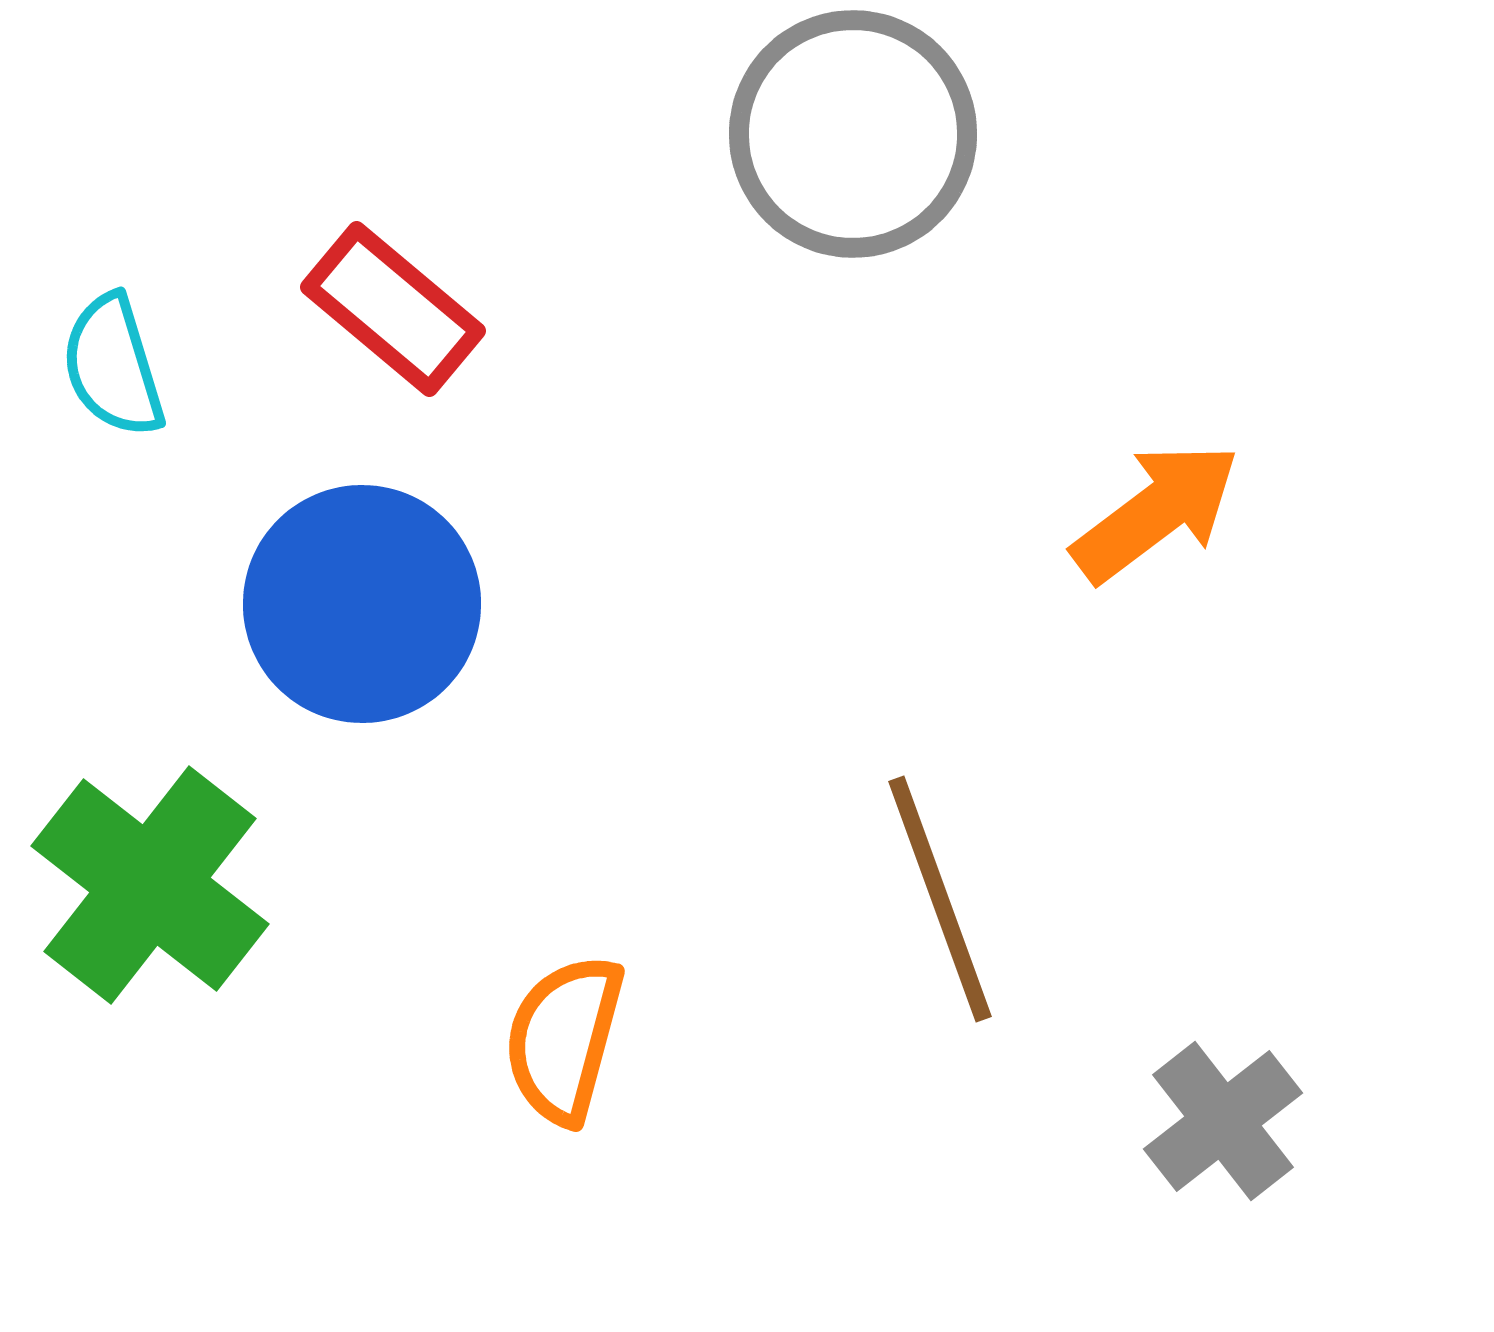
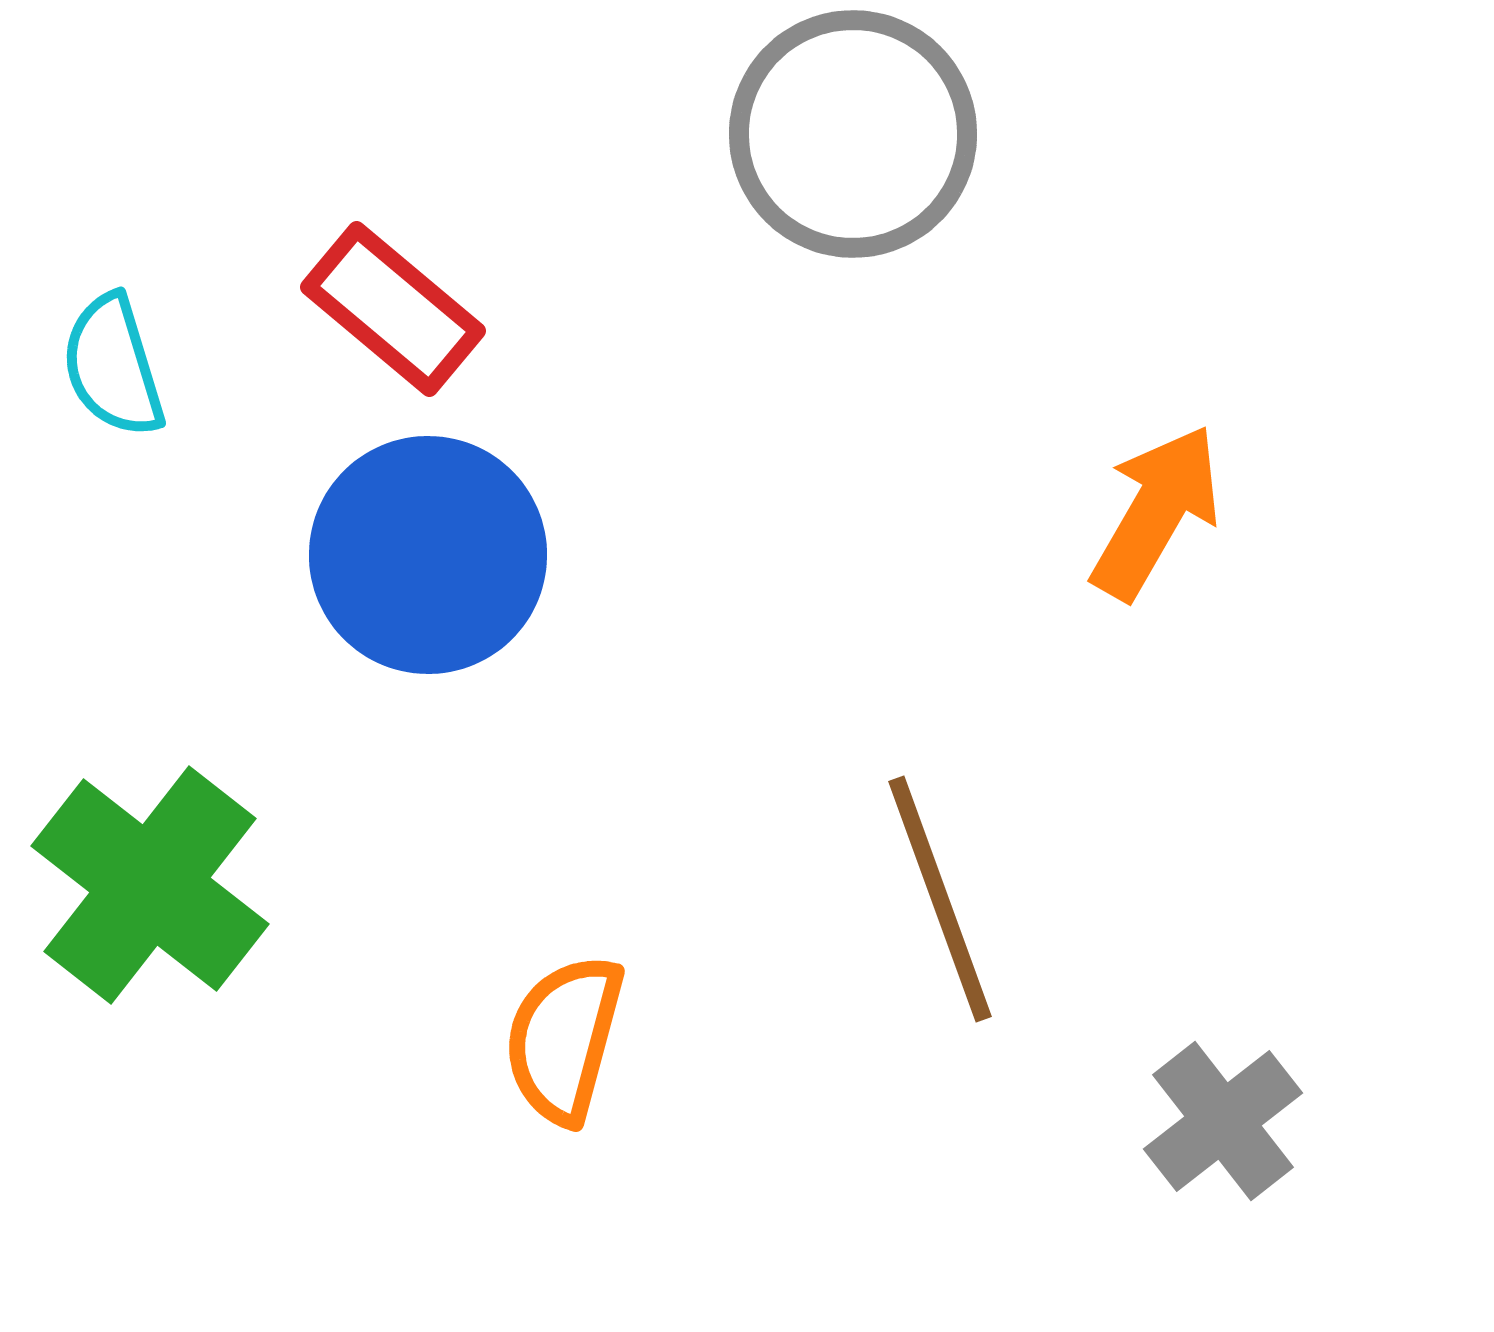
orange arrow: rotated 23 degrees counterclockwise
blue circle: moved 66 px right, 49 px up
